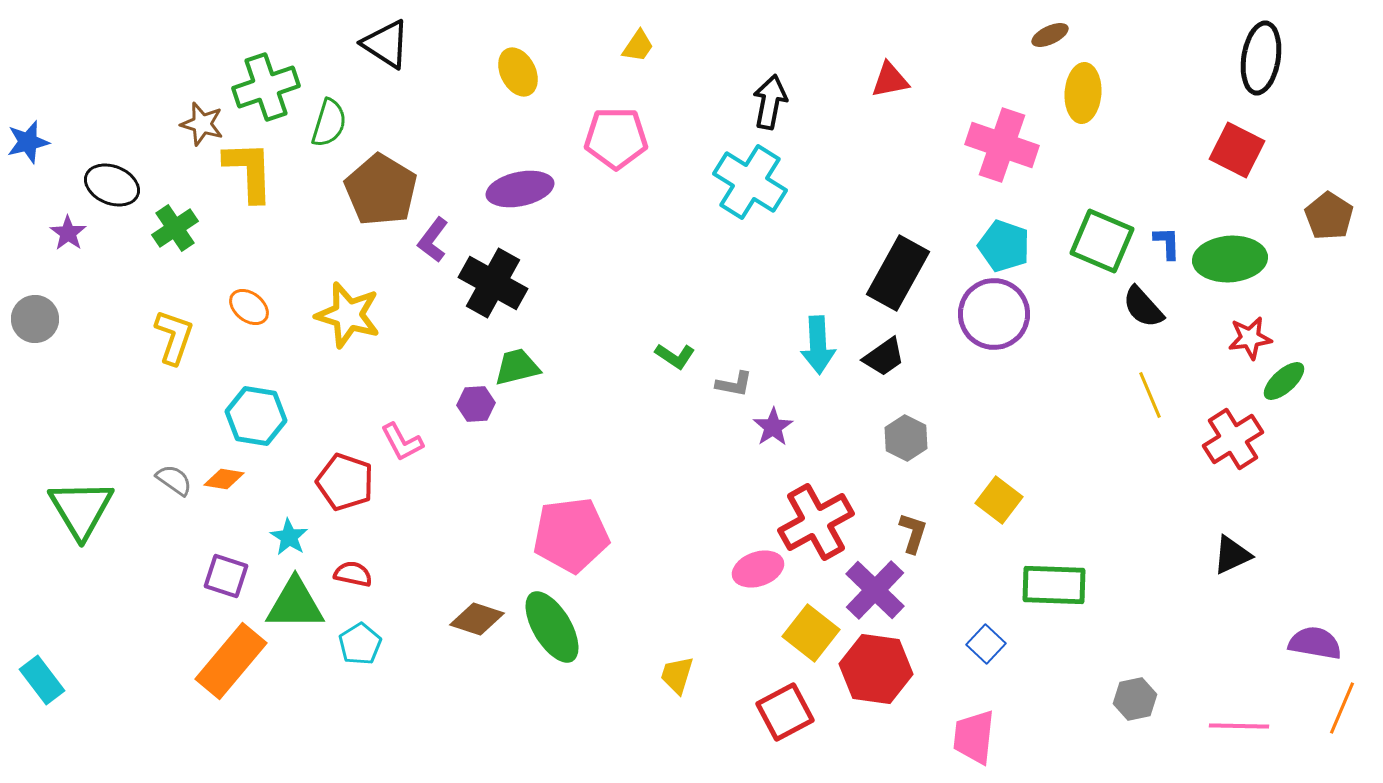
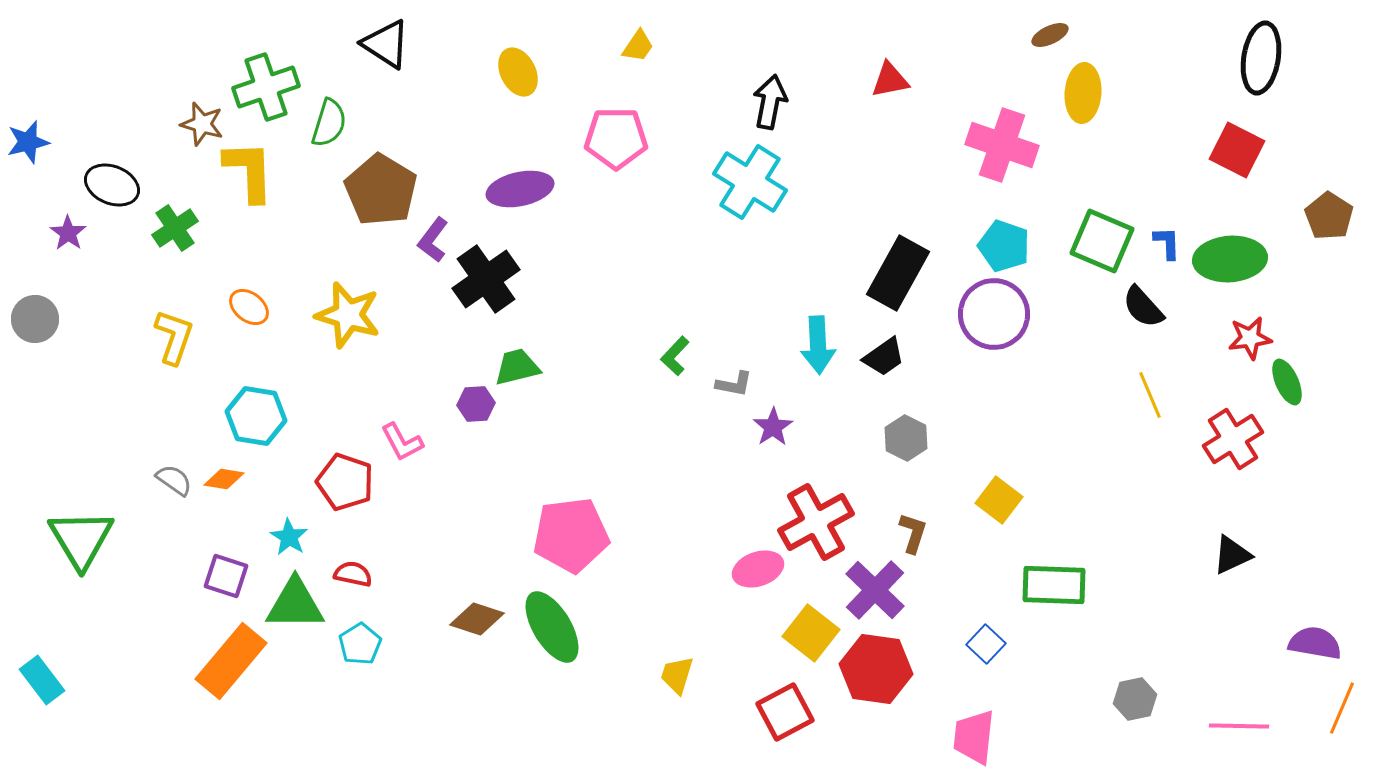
black cross at (493, 283): moved 7 px left, 4 px up; rotated 26 degrees clockwise
green L-shape at (675, 356): rotated 99 degrees clockwise
green ellipse at (1284, 381): moved 3 px right, 1 px down; rotated 72 degrees counterclockwise
green triangle at (81, 509): moved 30 px down
